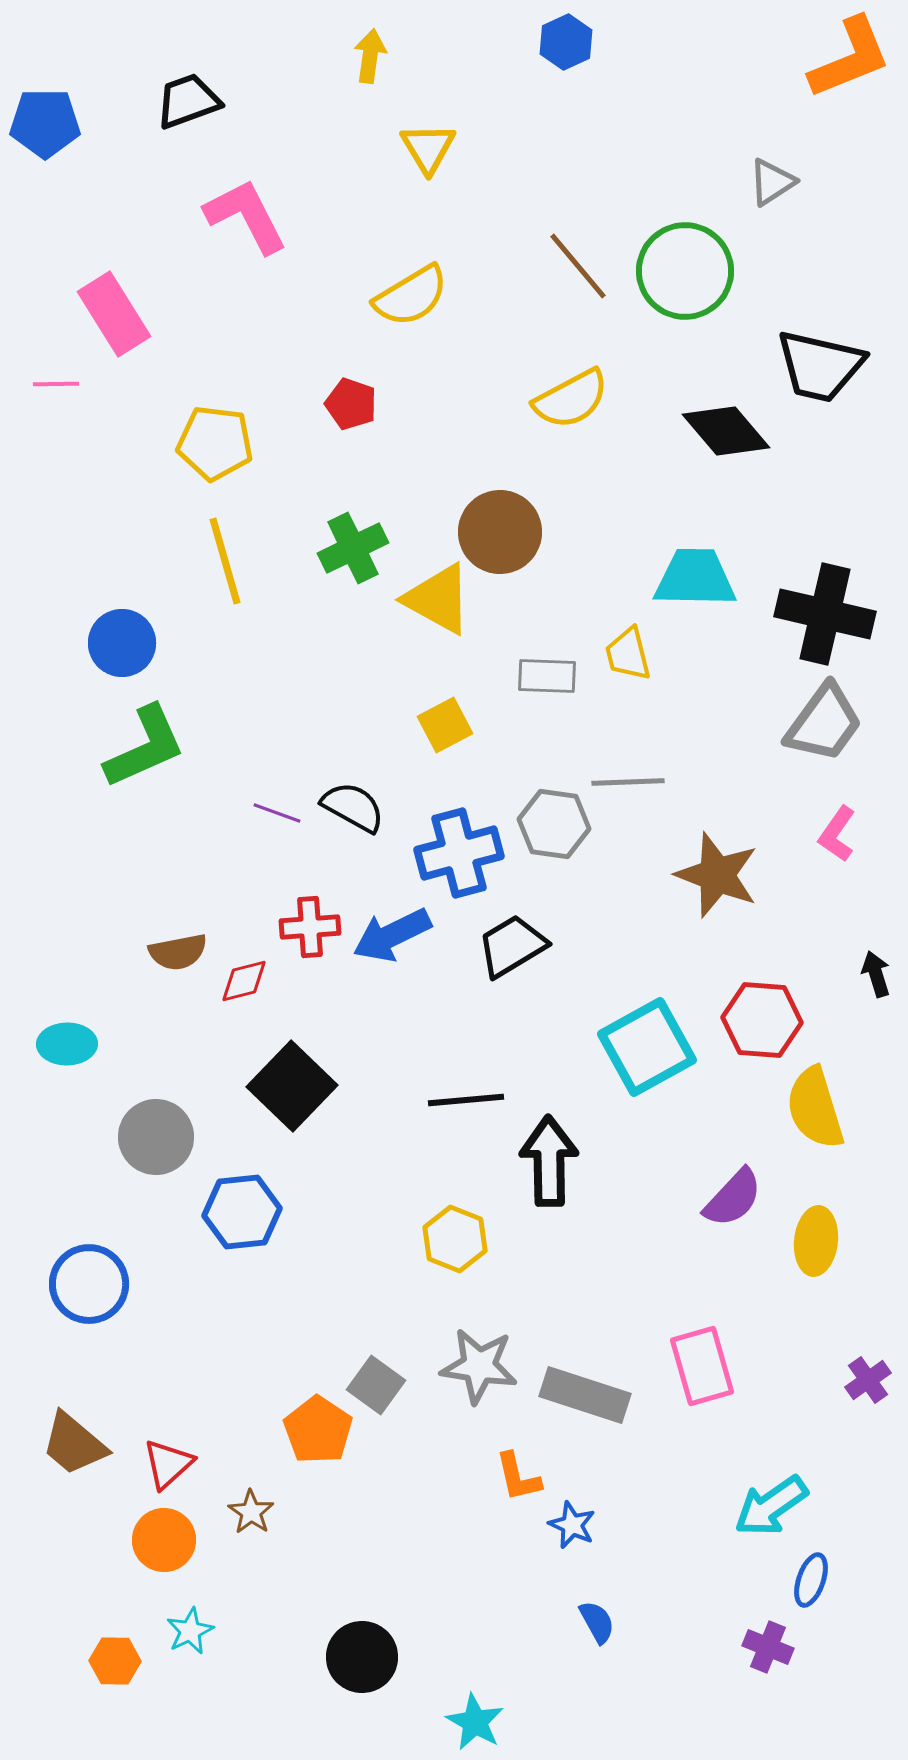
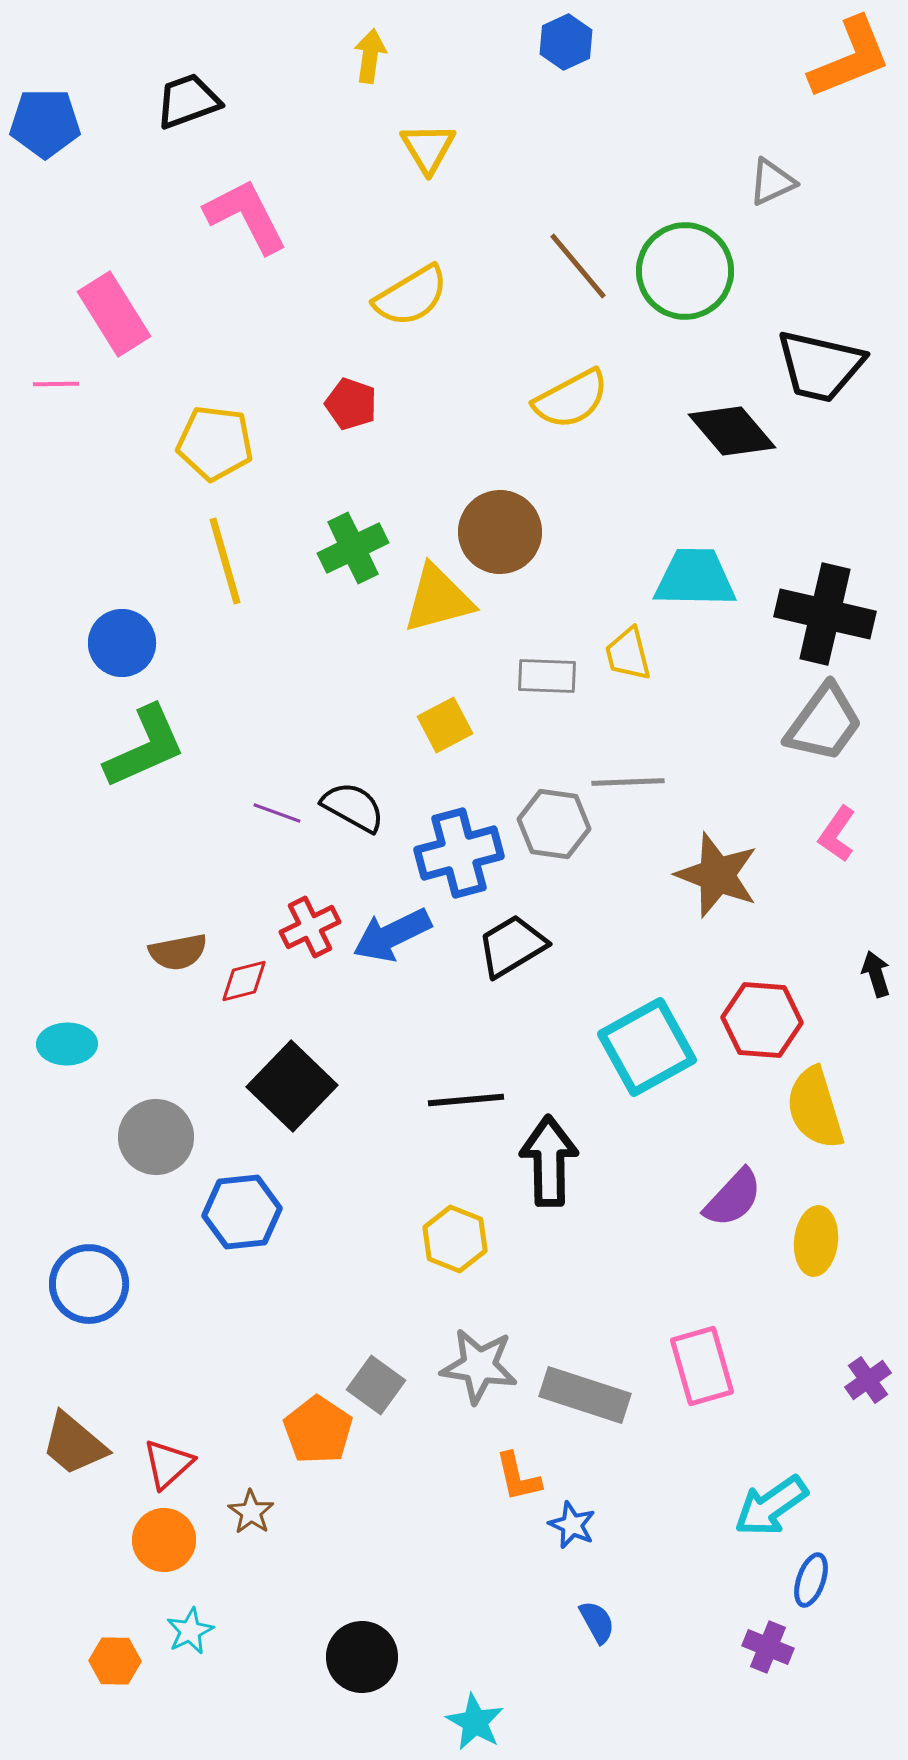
gray triangle at (772, 182): rotated 8 degrees clockwise
black diamond at (726, 431): moved 6 px right
yellow triangle at (438, 599): rotated 44 degrees counterclockwise
red cross at (310, 927): rotated 22 degrees counterclockwise
